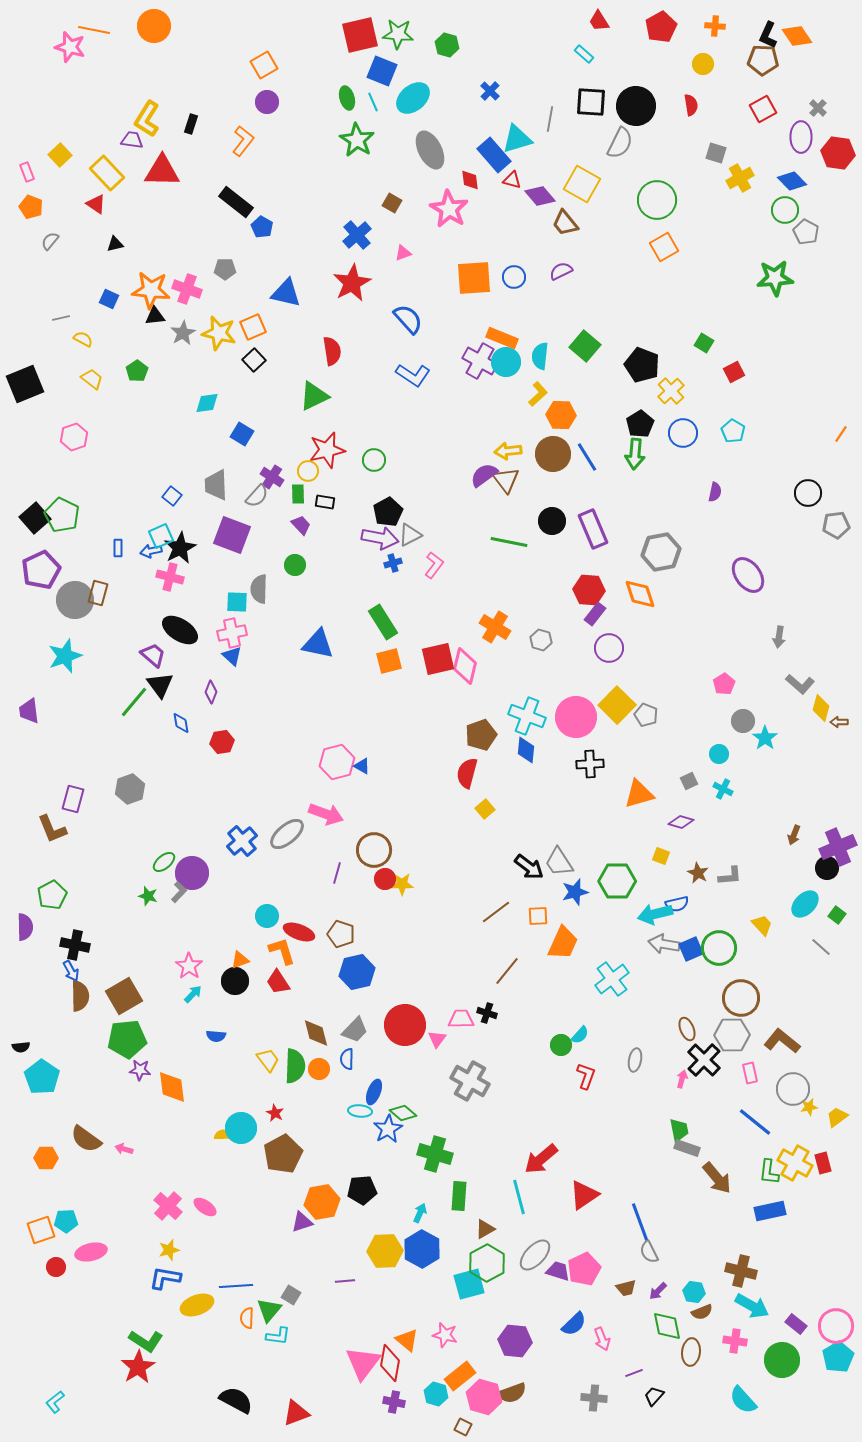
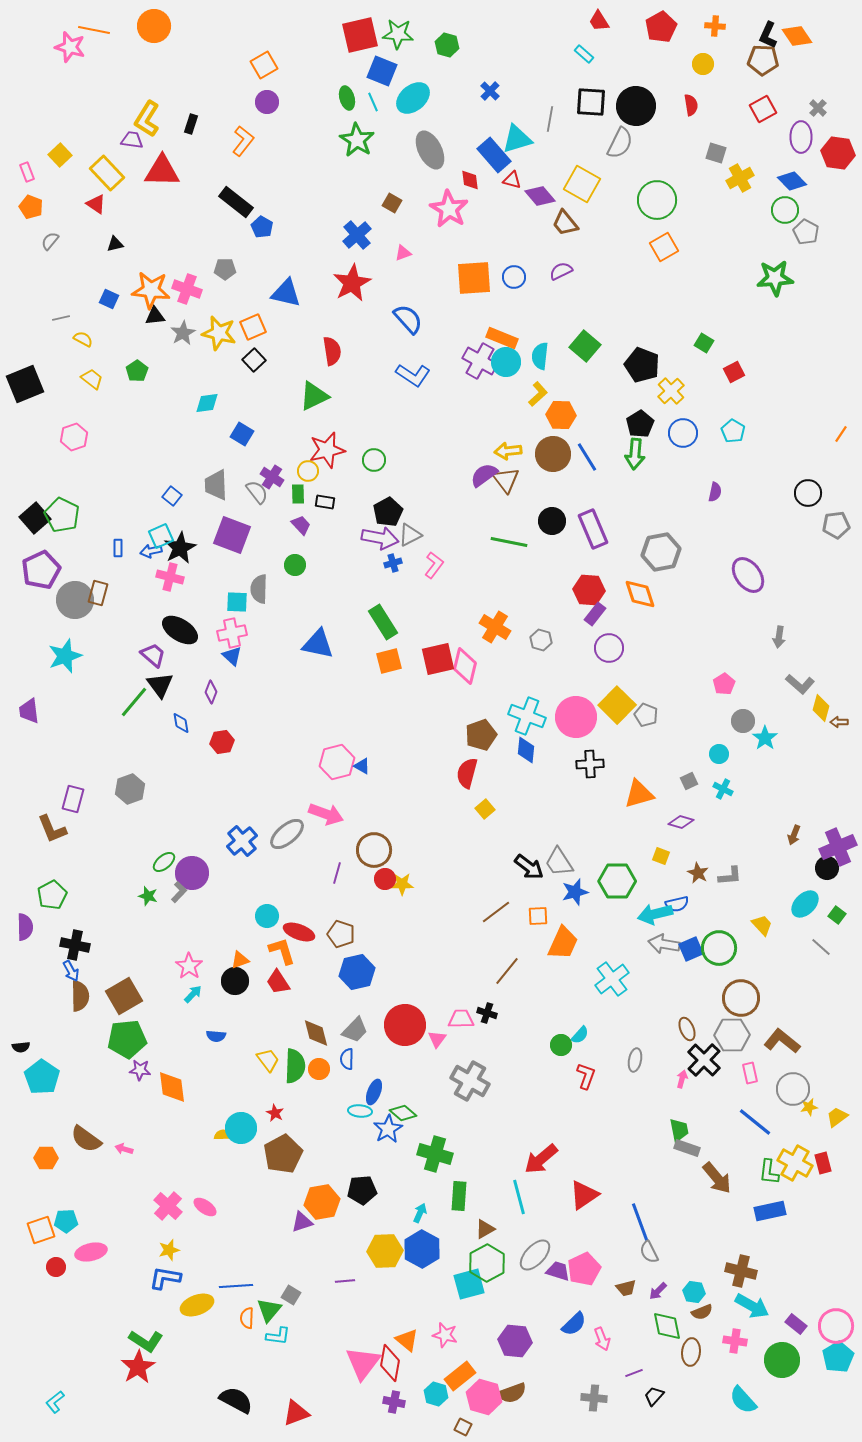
gray semicircle at (257, 496): moved 4 px up; rotated 80 degrees counterclockwise
